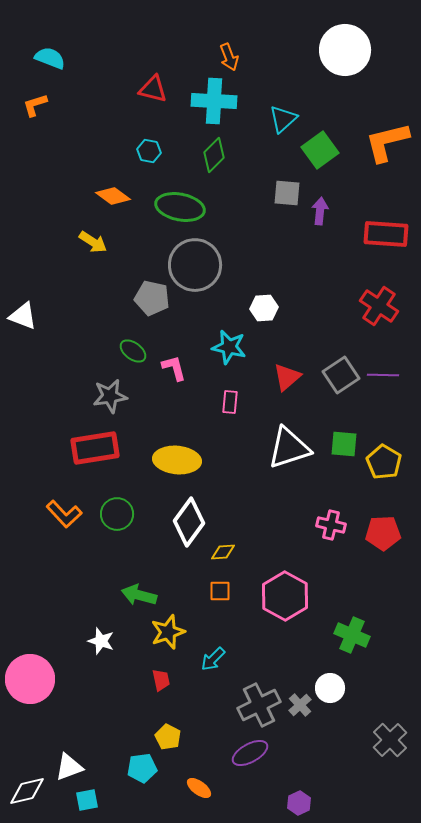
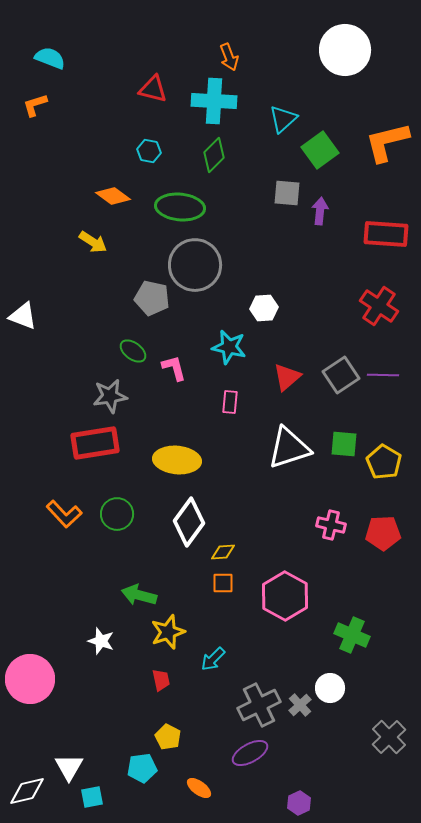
green ellipse at (180, 207): rotated 6 degrees counterclockwise
red rectangle at (95, 448): moved 5 px up
orange square at (220, 591): moved 3 px right, 8 px up
gray cross at (390, 740): moved 1 px left, 3 px up
white triangle at (69, 767): rotated 40 degrees counterclockwise
cyan square at (87, 800): moved 5 px right, 3 px up
